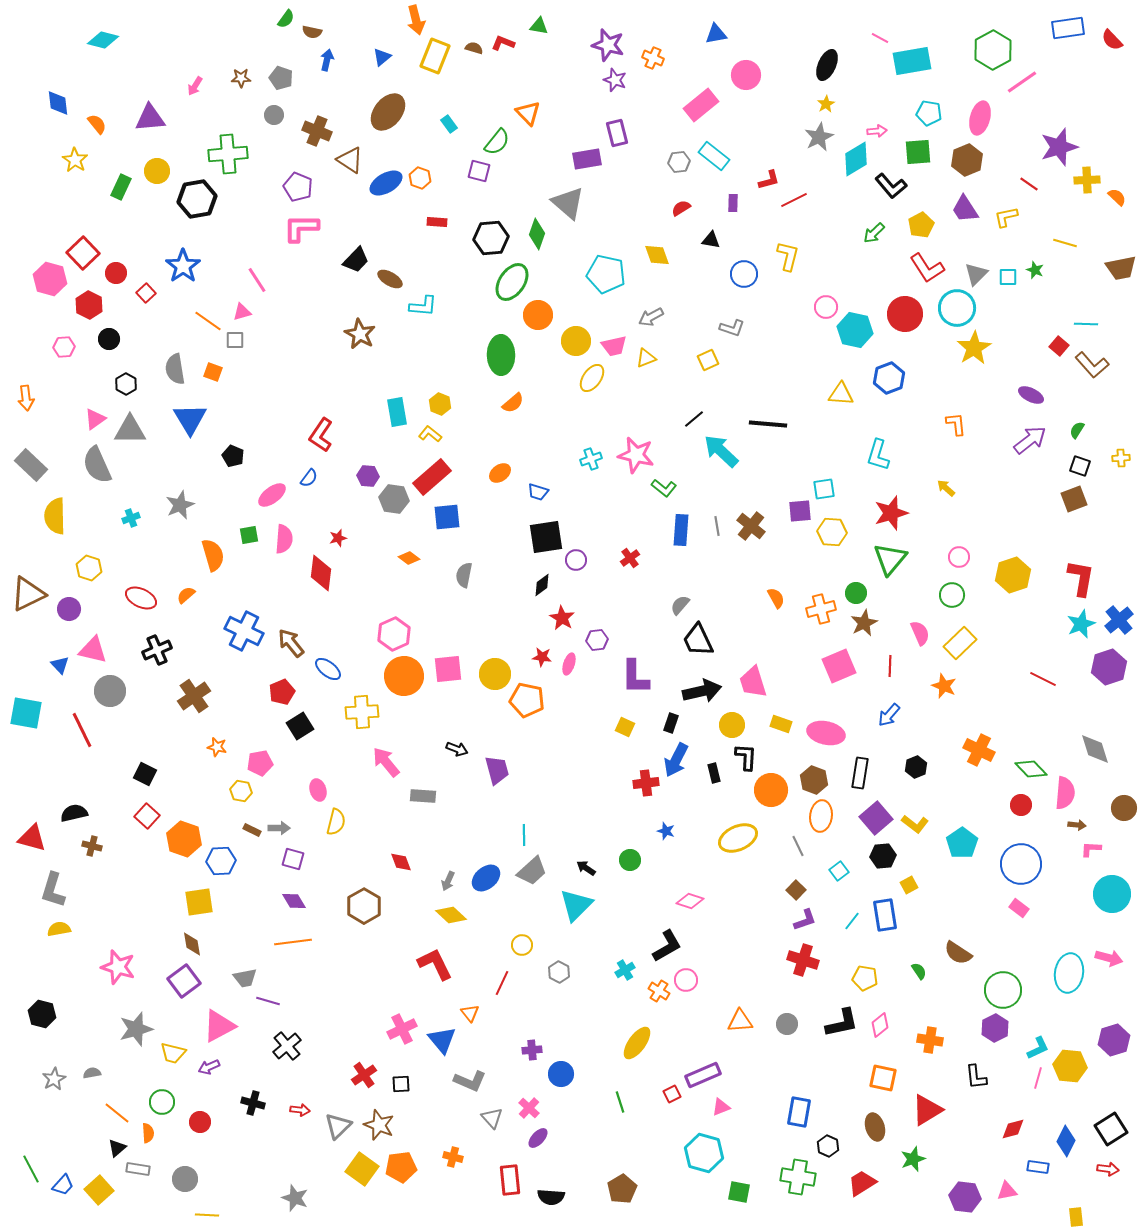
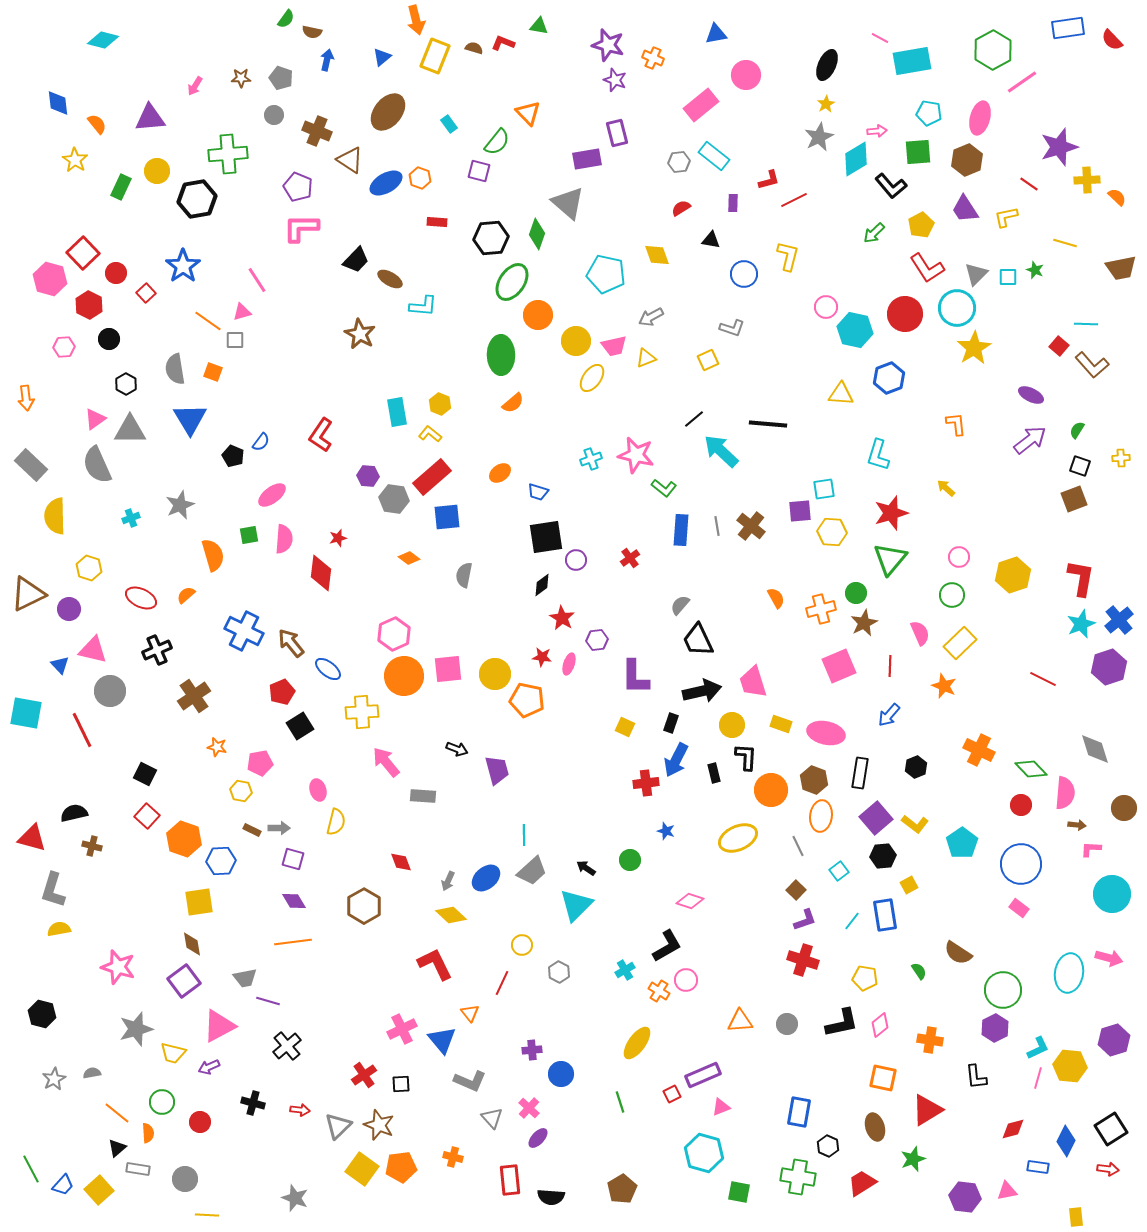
blue semicircle at (309, 478): moved 48 px left, 36 px up
